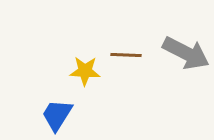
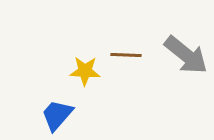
gray arrow: moved 2 px down; rotated 12 degrees clockwise
blue trapezoid: rotated 9 degrees clockwise
